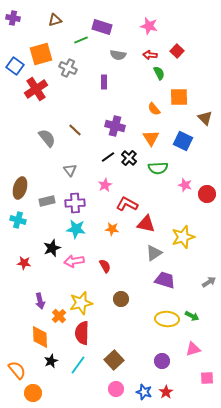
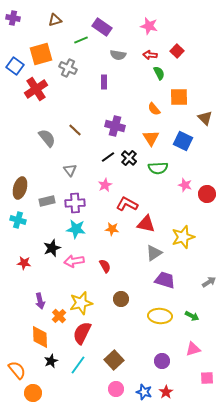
purple rectangle at (102, 27): rotated 18 degrees clockwise
yellow ellipse at (167, 319): moved 7 px left, 3 px up
red semicircle at (82, 333): rotated 25 degrees clockwise
